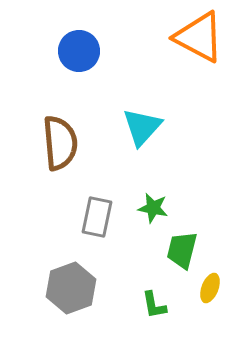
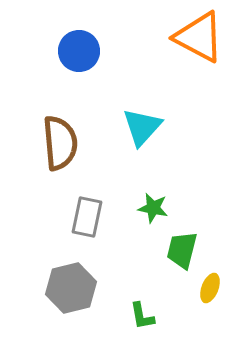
gray rectangle: moved 10 px left
gray hexagon: rotated 6 degrees clockwise
green L-shape: moved 12 px left, 11 px down
